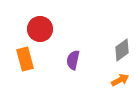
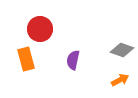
gray diamond: rotated 55 degrees clockwise
orange rectangle: moved 1 px right
